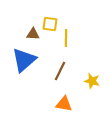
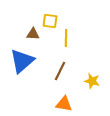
yellow square: moved 3 px up
blue triangle: moved 2 px left, 1 px down
